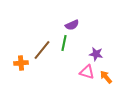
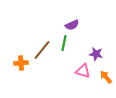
pink triangle: moved 4 px left, 1 px up
